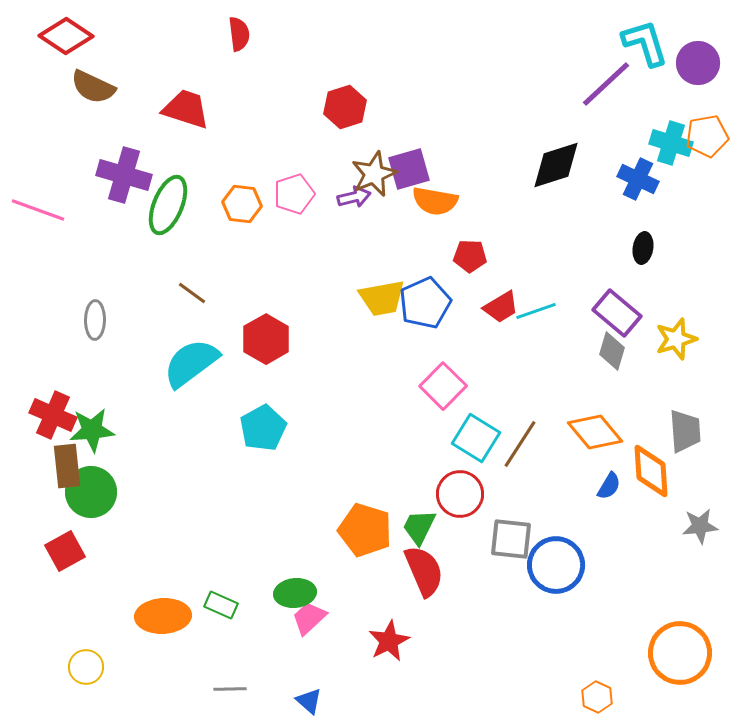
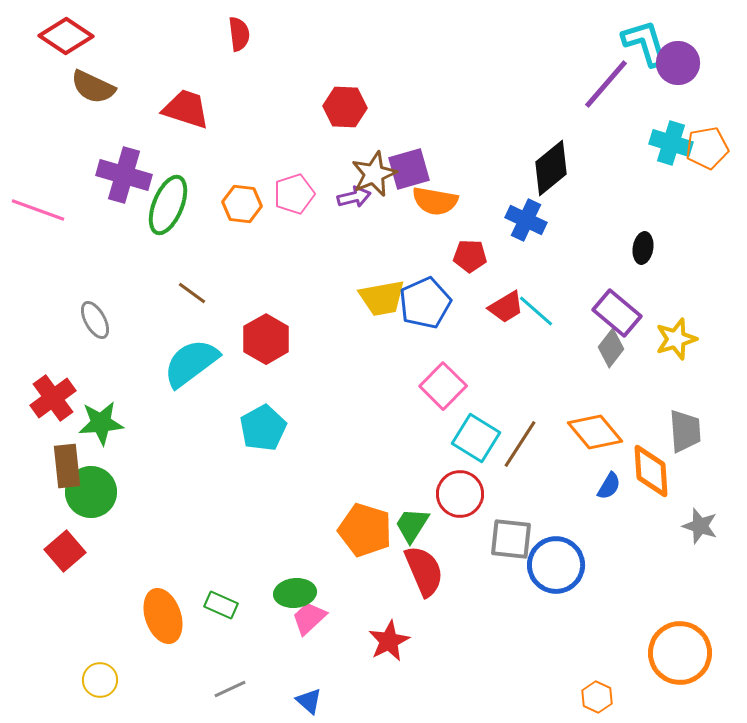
purple circle at (698, 63): moved 20 px left
purple line at (606, 84): rotated 6 degrees counterclockwise
red hexagon at (345, 107): rotated 21 degrees clockwise
orange pentagon at (707, 136): moved 12 px down
black diamond at (556, 165): moved 5 px left, 3 px down; rotated 22 degrees counterclockwise
blue cross at (638, 179): moved 112 px left, 41 px down
red trapezoid at (501, 307): moved 5 px right
cyan line at (536, 311): rotated 60 degrees clockwise
gray ellipse at (95, 320): rotated 30 degrees counterclockwise
gray diamond at (612, 351): moved 1 px left, 3 px up; rotated 21 degrees clockwise
red cross at (53, 415): moved 17 px up; rotated 30 degrees clockwise
green star at (92, 430): moved 9 px right, 7 px up
gray star at (700, 526): rotated 24 degrees clockwise
green trapezoid at (419, 527): moved 7 px left, 2 px up; rotated 6 degrees clockwise
red square at (65, 551): rotated 12 degrees counterclockwise
orange ellipse at (163, 616): rotated 74 degrees clockwise
yellow circle at (86, 667): moved 14 px right, 13 px down
gray line at (230, 689): rotated 24 degrees counterclockwise
